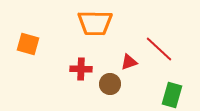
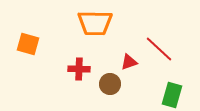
red cross: moved 2 px left
